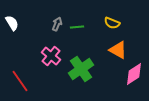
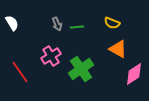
gray arrow: rotated 136 degrees clockwise
orange triangle: moved 1 px up
pink cross: rotated 18 degrees clockwise
red line: moved 9 px up
